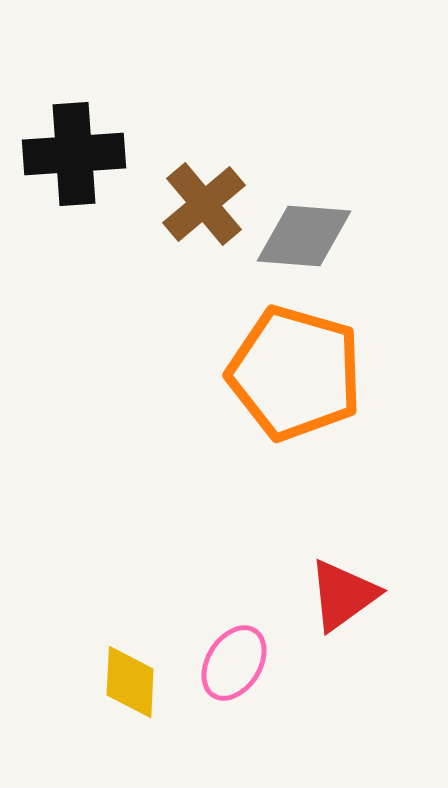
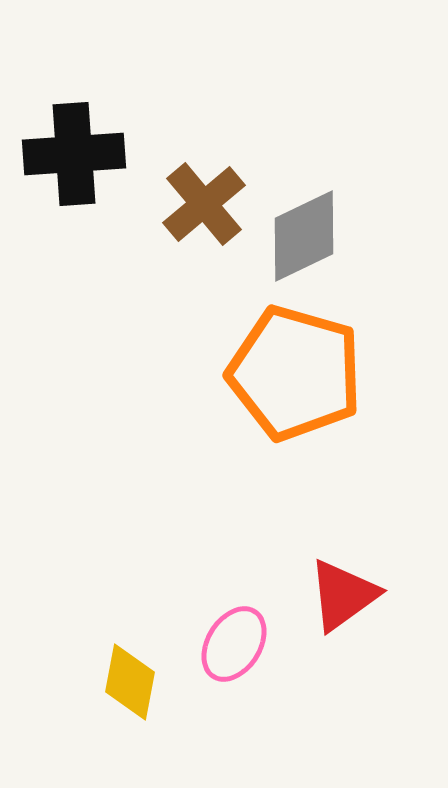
gray diamond: rotated 30 degrees counterclockwise
pink ellipse: moved 19 px up
yellow diamond: rotated 8 degrees clockwise
